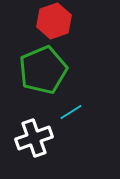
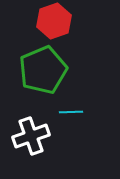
cyan line: rotated 30 degrees clockwise
white cross: moved 3 px left, 2 px up
